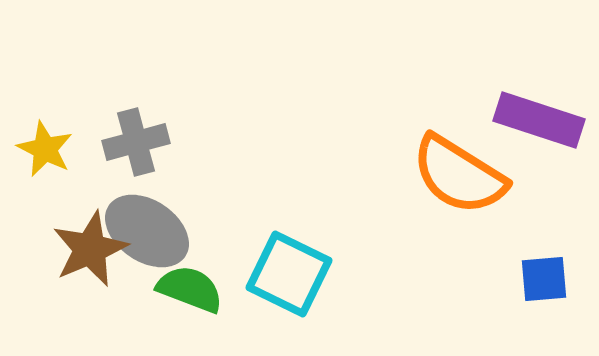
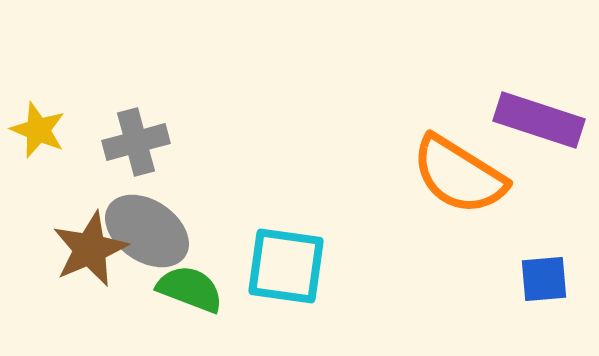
yellow star: moved 7 px left, 19 px up; rotated 4 degrees counterclockwise
cyan square: moved 3 px left, 8 px up; rotated 18 degrees counterclockwise
